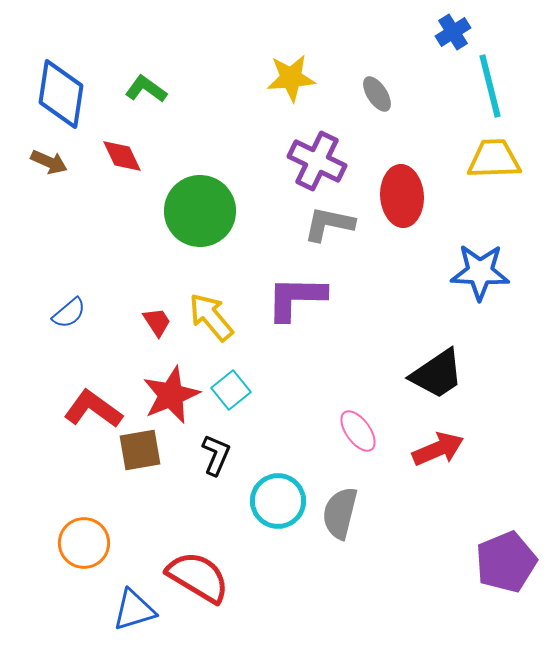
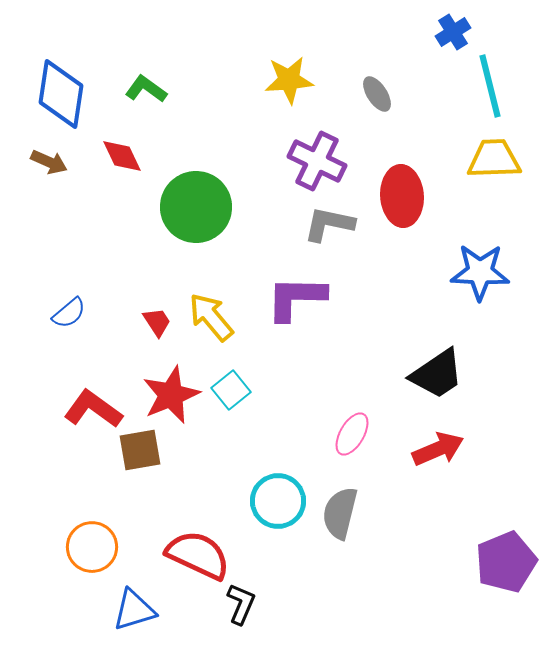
yellow star: moved 2 px left, 2 px down
green circle: moved 4 px left, 4 px up
pink ellipse: moved 6 px left, 3 px down; rotated 66 degrees clockwise
black L-shape: moved 25 px right, 149 px down
orange circle: moved 8 px right, 4 px down
red semicircle: moved 22 px up; rotated 6 degrees counterclockwise
